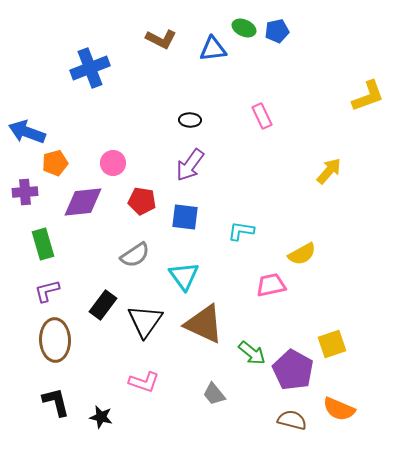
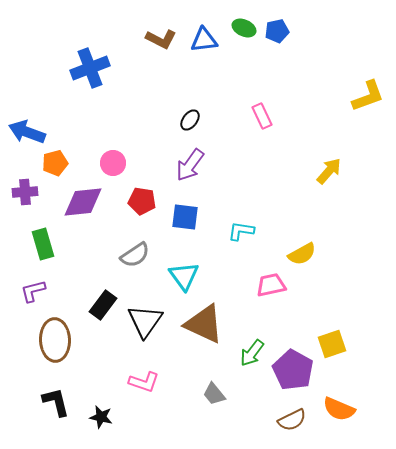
blue triangle: moved 9 px left, 9 px up
black ellipse: rotated 55 degrees counterclockwise
purple L-shape: moved 14 px left
green arrow: rotated 88 degrees clockwise
brown semicircle: rotated 140 degrees clockwise
